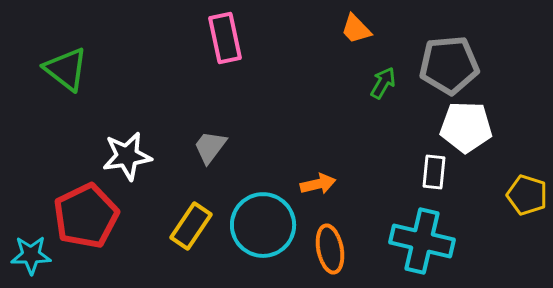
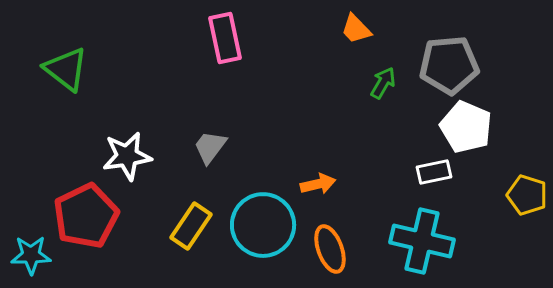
white pentagon: rotated 21 degrees clockwise
white rectangle: rotated 72 degrees clockwise
orange ellipse: rotated 9 degrees counterclockwise
